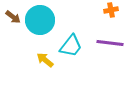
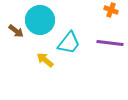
orange cross: rotated 32 degrees clockwise
brown arrow: moved 3 px right, 14 px down
cyan trapezoid: moved 2 px left, 3 px up
